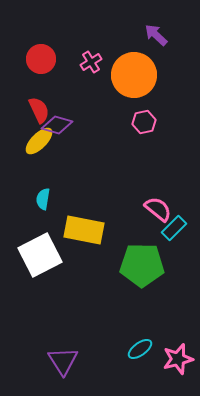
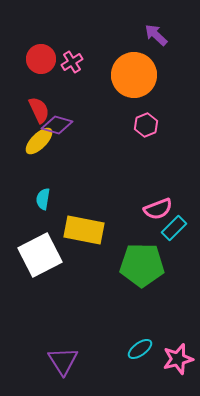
pink cross: moved 19 px left
pink hexagon: moved 2 px right, 3 px down; rotated 10 degrees counterclockwise
pink semicircle: rotated 120 degrees clockwise
